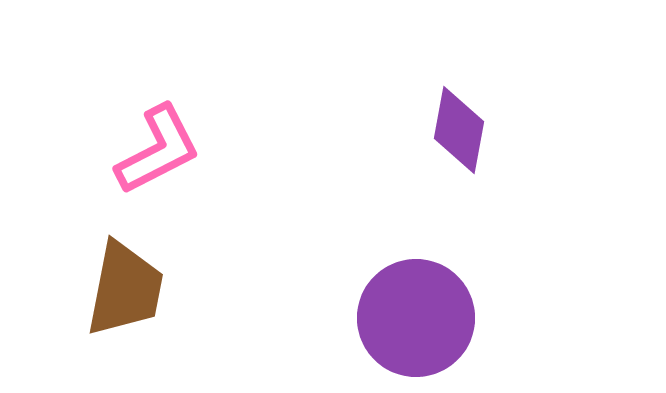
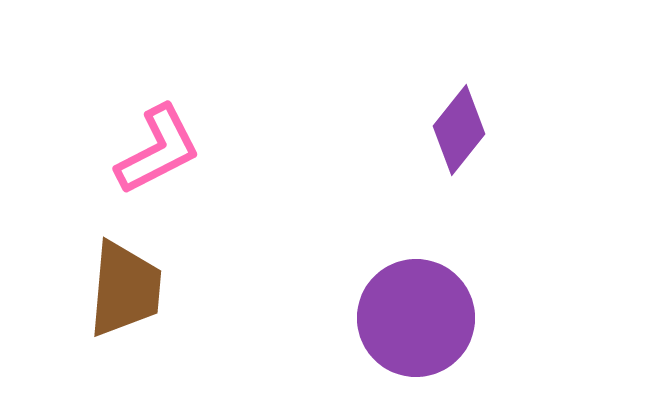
purple diamond: rotated 28 degrees clockwise
brown trapezoid: rotated 6 degrees counterclockwise
